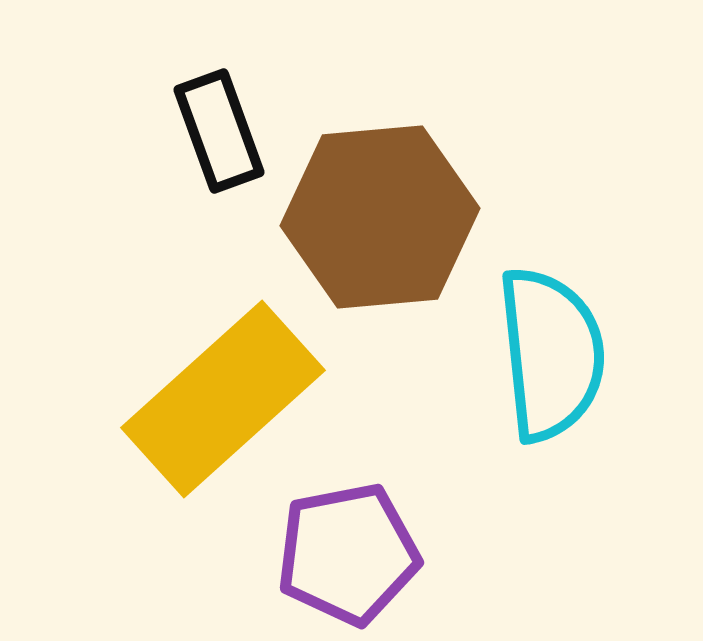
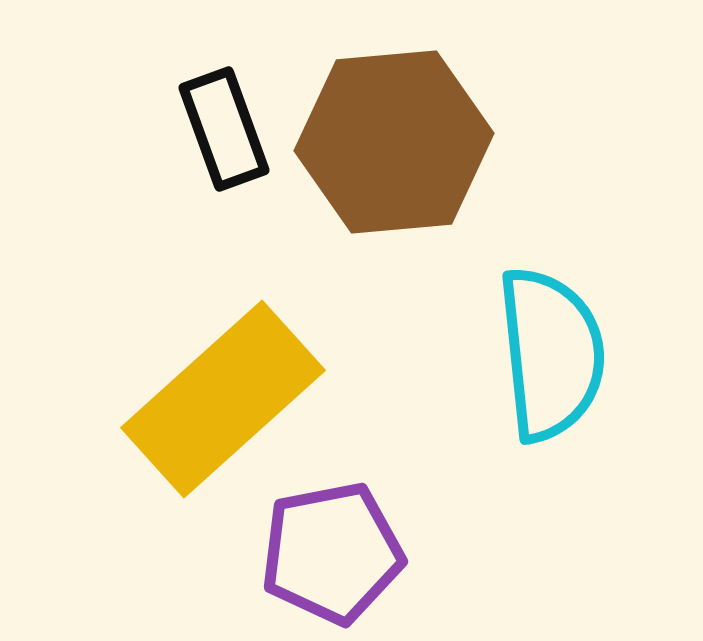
black rectangle: moved 5 px right, 2 px up
brown hexagon: moved 14 px right, 75 px up
purple pentagon: moved 16 px left, 1 px up
